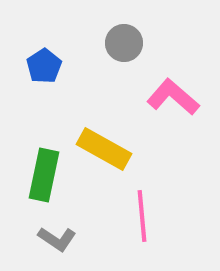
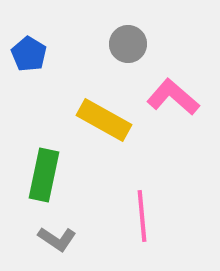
gray circle: moved 4 px right, 1 px down
blue pentagon: moved 15 px left, 12 px up; rotated 8 degrees counterclockwise
yellow rectangle: moved 29 px up
